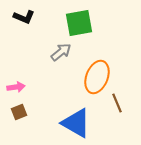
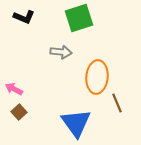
green square: moved 5 px up; rotated 8 degrees counterclockwise
gray arrow: rotated 45 degrees clockwise
orange ellipse: rotated 16 degrees counterclockwise
pink arrow: moved 2 px left, 2 px down; rotated 144 degrees counterclockwise
brown square: rotated 21 degrees counterclockwise
blue triangle: rotated 24 degrees clockwise
